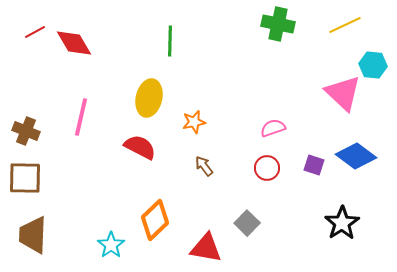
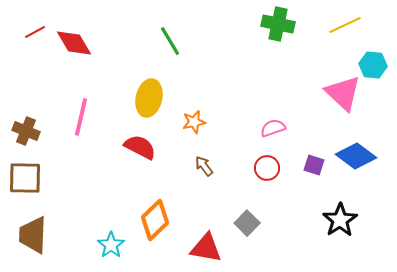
green line: rotated 32 degrees counterclockwise
black star: moved 2 px left, 3 px up
